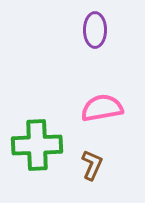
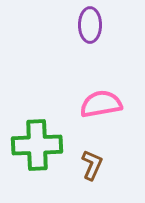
purple ellipse: moved 5 px left, 5 px up
pink semicircle: moved 1 px left, 4 px up
